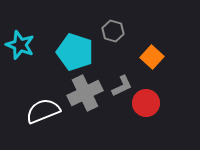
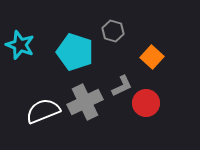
gray cross: moved 9 px down
